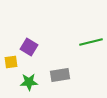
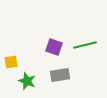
green line: moved 6 px left, 3 px down
purple square: moved 25 px right; rotated 12 degrees counterclockwise
green star: moved 2 px left, 1 px up; rotated 24 degrees clockwise
